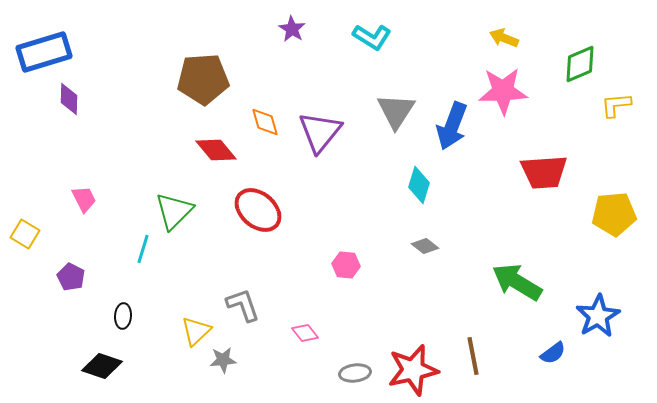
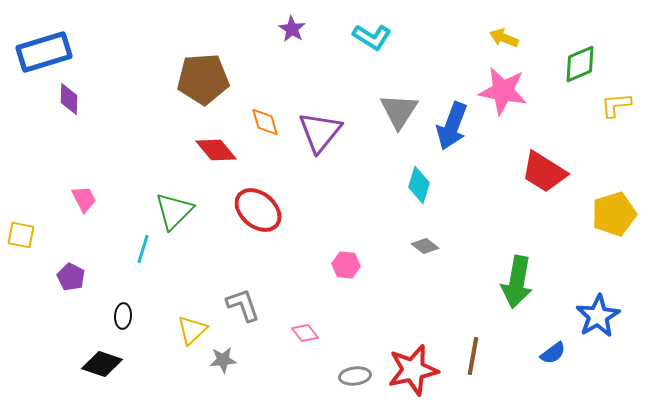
pink star: rotated 12 degrees clockwise
gray triangle: moved 3 px right
red trapezoid: rotated 36 degrees clockwise
yellow pentagon: rotated 12 degrees counterclockwise
yellow square: moved 4 px left, 1 px down; rotated 20 degrees counterclockwise
green arrow: rotated 111 degrees counterclockwise
yellow triangle: moved 4 px left, 1 px up
brown line: rotated 21 degrees clockwise
black diamond: moved 2 px up
gray ellipse: moved 3 px down
